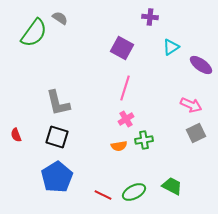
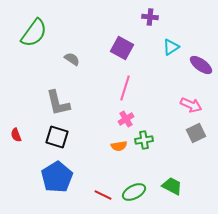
gray semicircle: moved 12 px right, 41 px down
